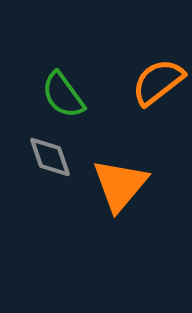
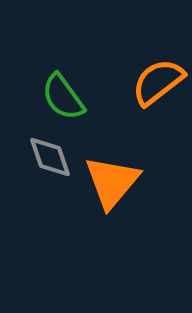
green semicircle: moved 2 px down
orange triangle: moved 8 px left, 3 px up
